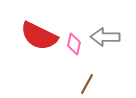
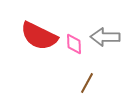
pink diamond: rotated 15 degrees counterclockwise
brown line: moved 1 px up
